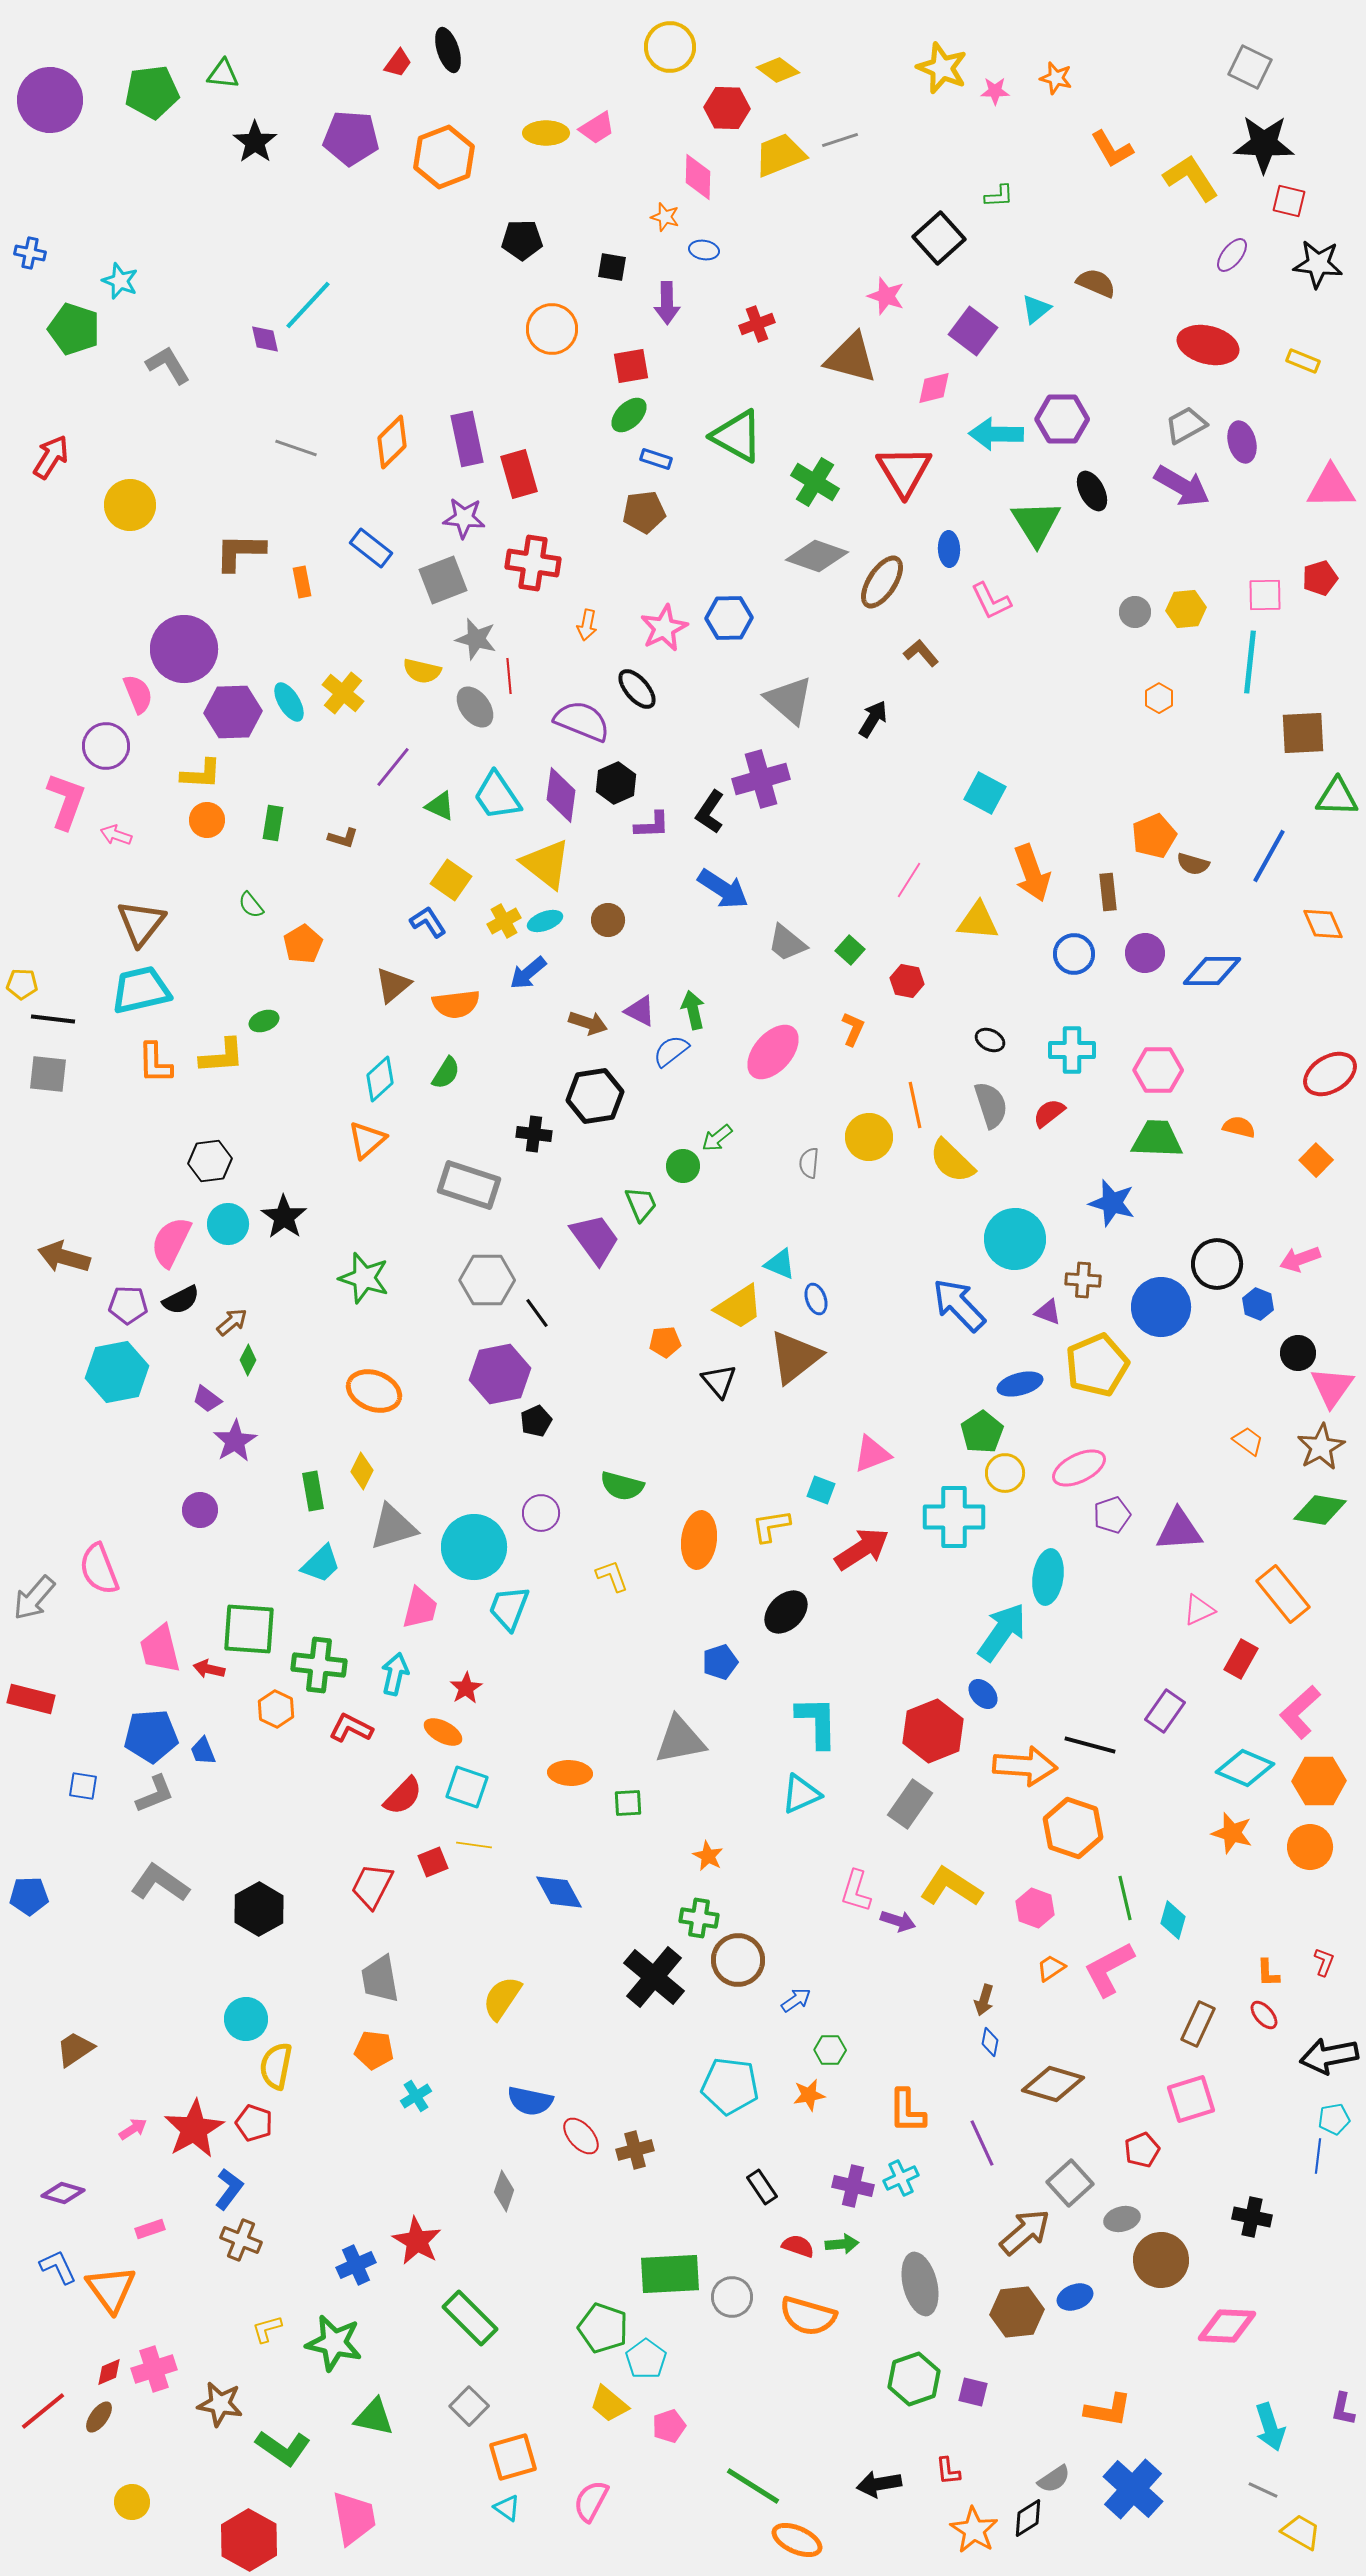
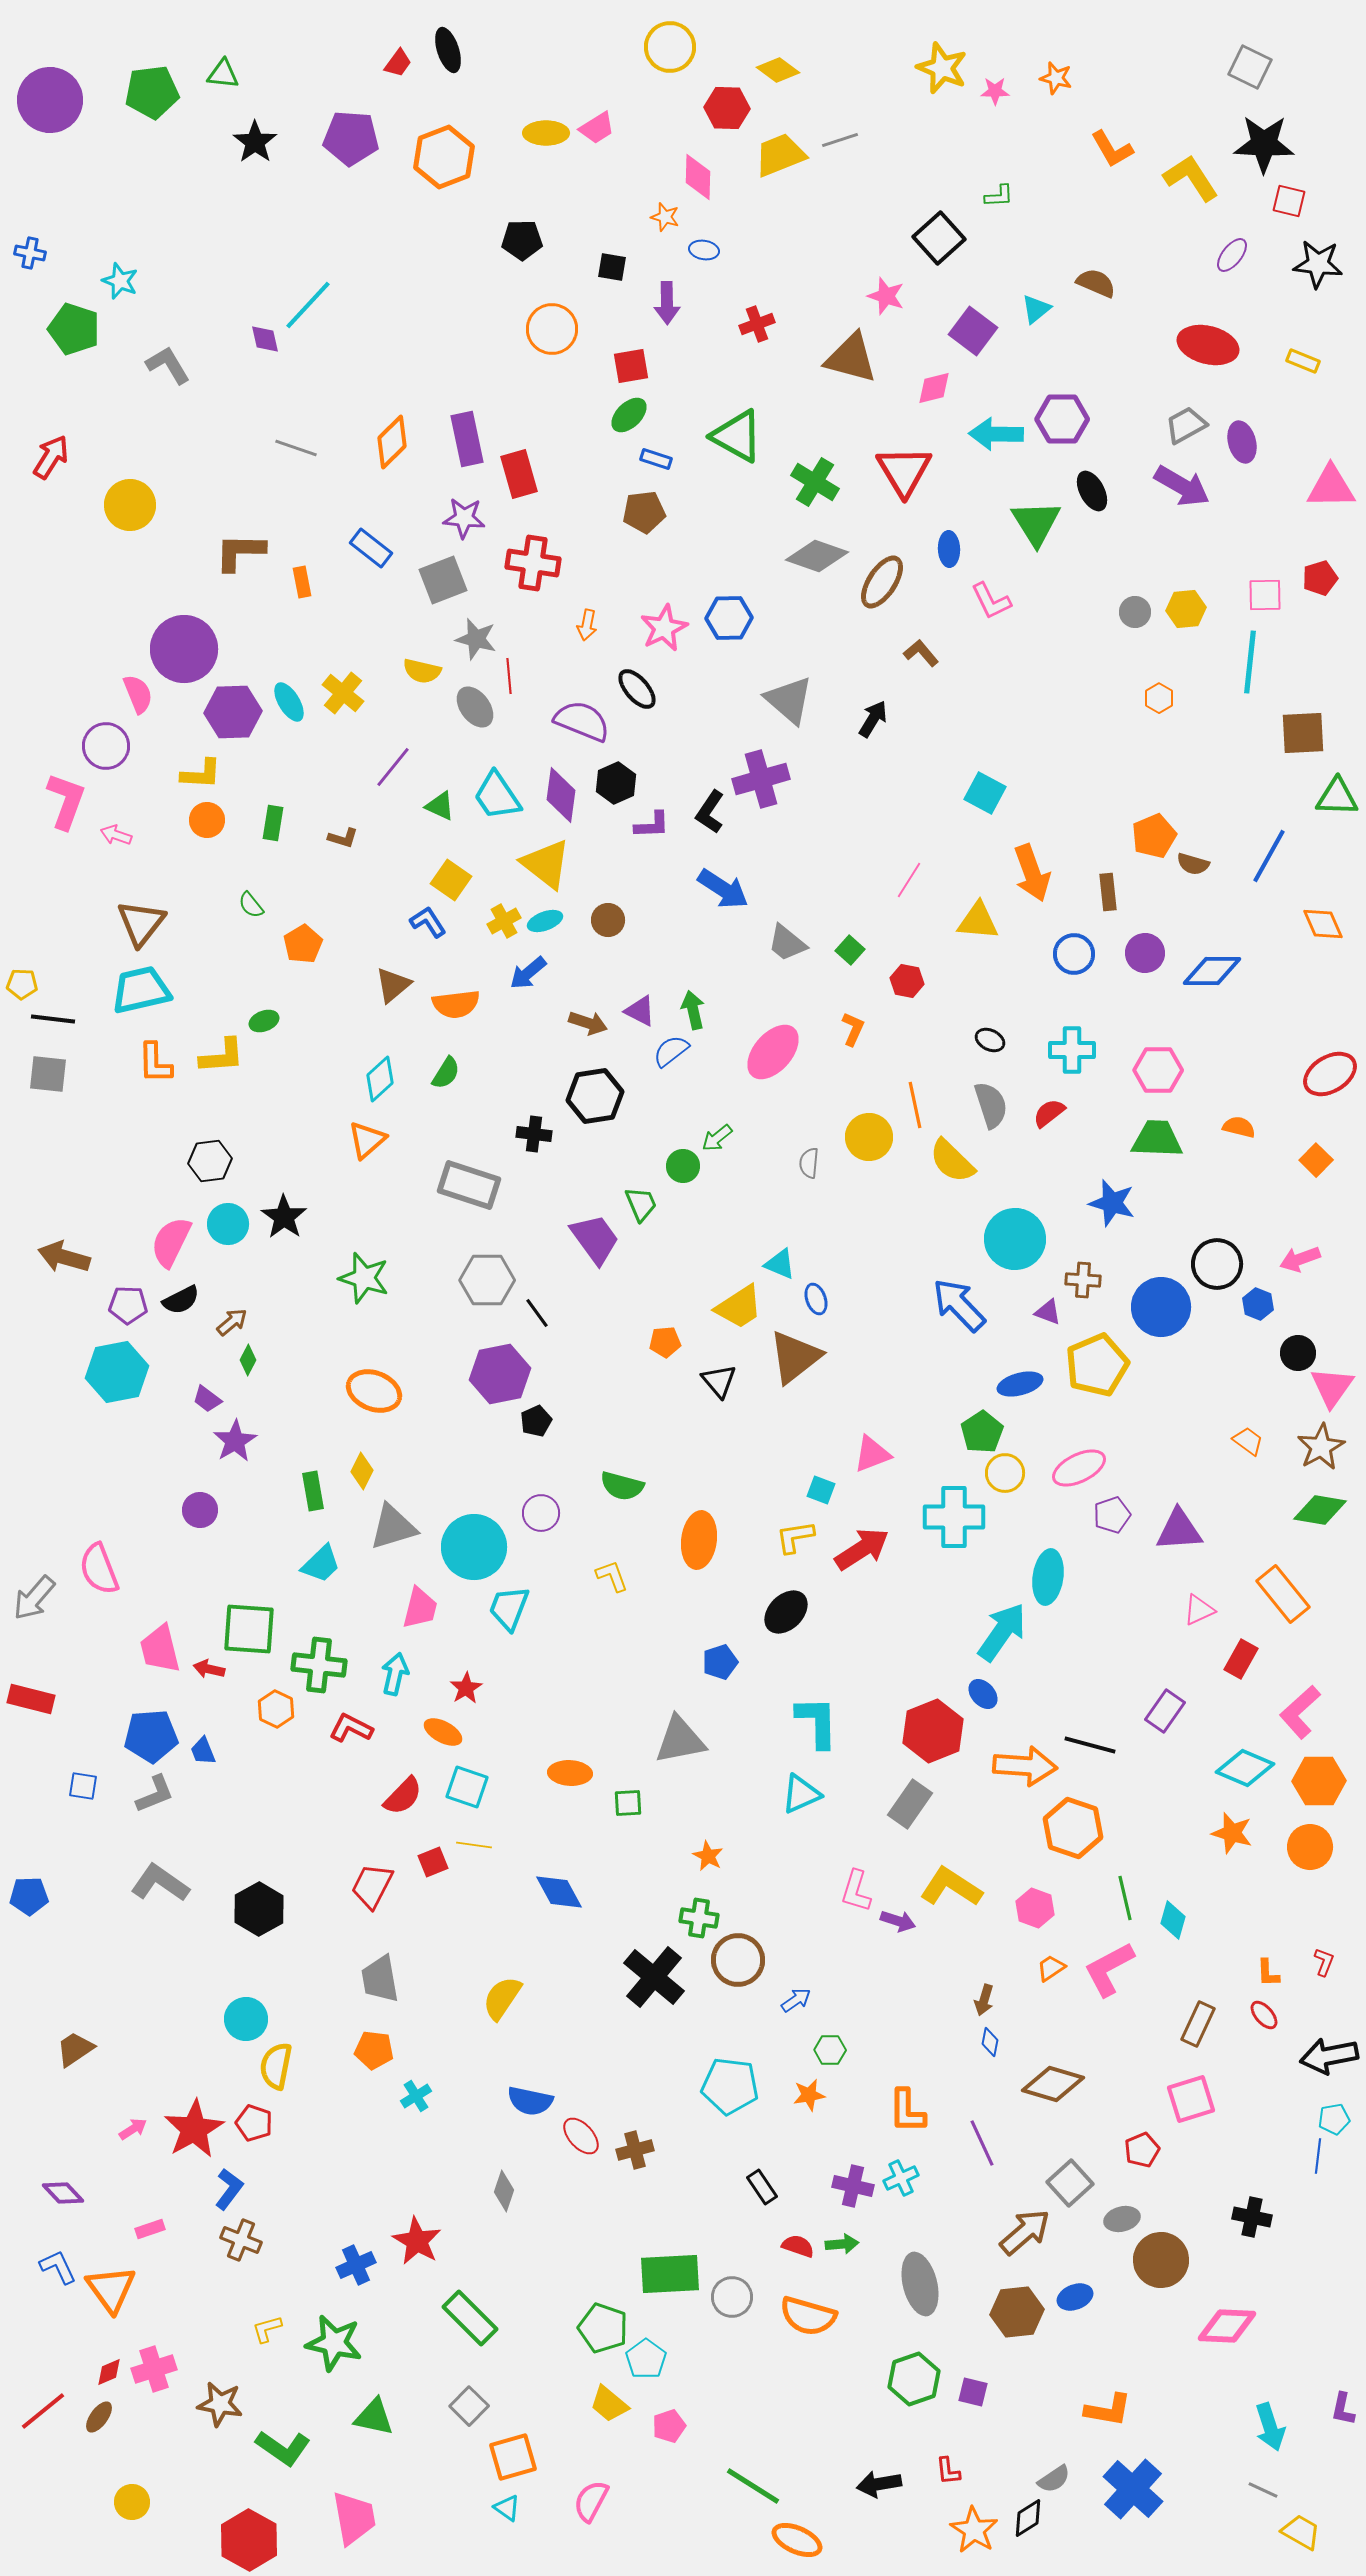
yellow L-shape at (771, 1526): moved 24 px right, 11 px down
purple diamond at (63, 2193): rotated 30 degrees clockwise
